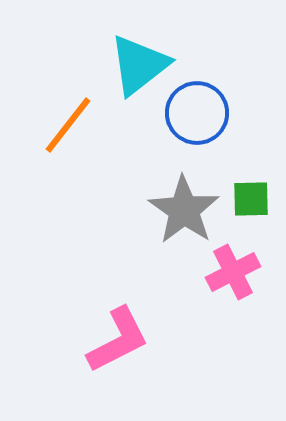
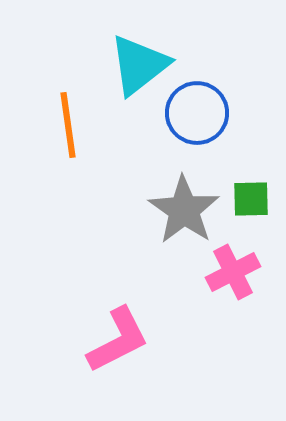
orange line: rotated 46 degrees counterclockwise
